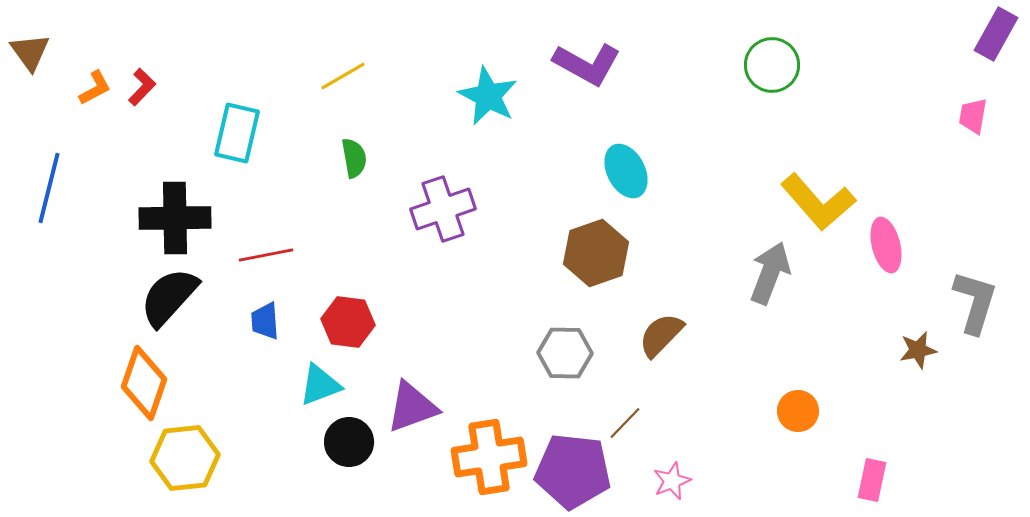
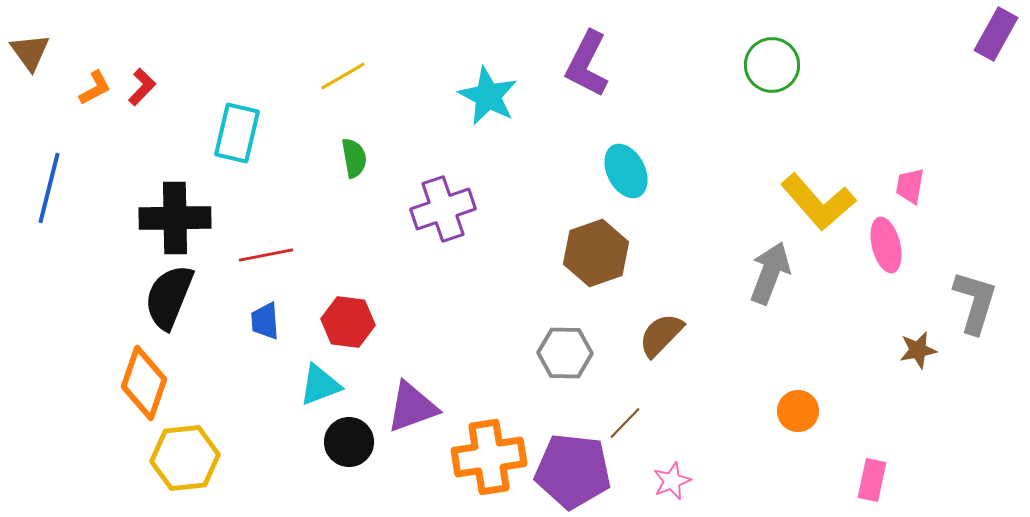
purple L-shape: rotated 88 degrees clockwise
pink trapezoid: moved 63 px left, 70 px down
black semicircle: rotated 20 degrees counterclockwise
